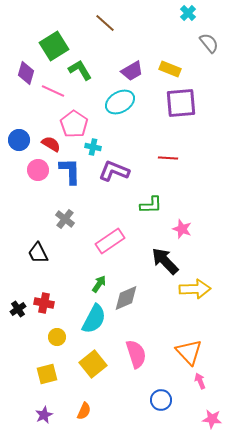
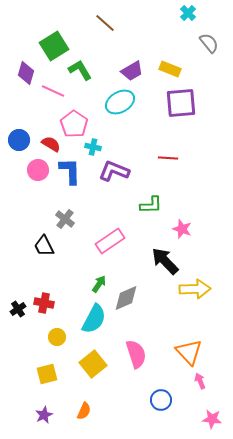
black trapezoid at (38, 253): moved 6 px right, 7 px up
